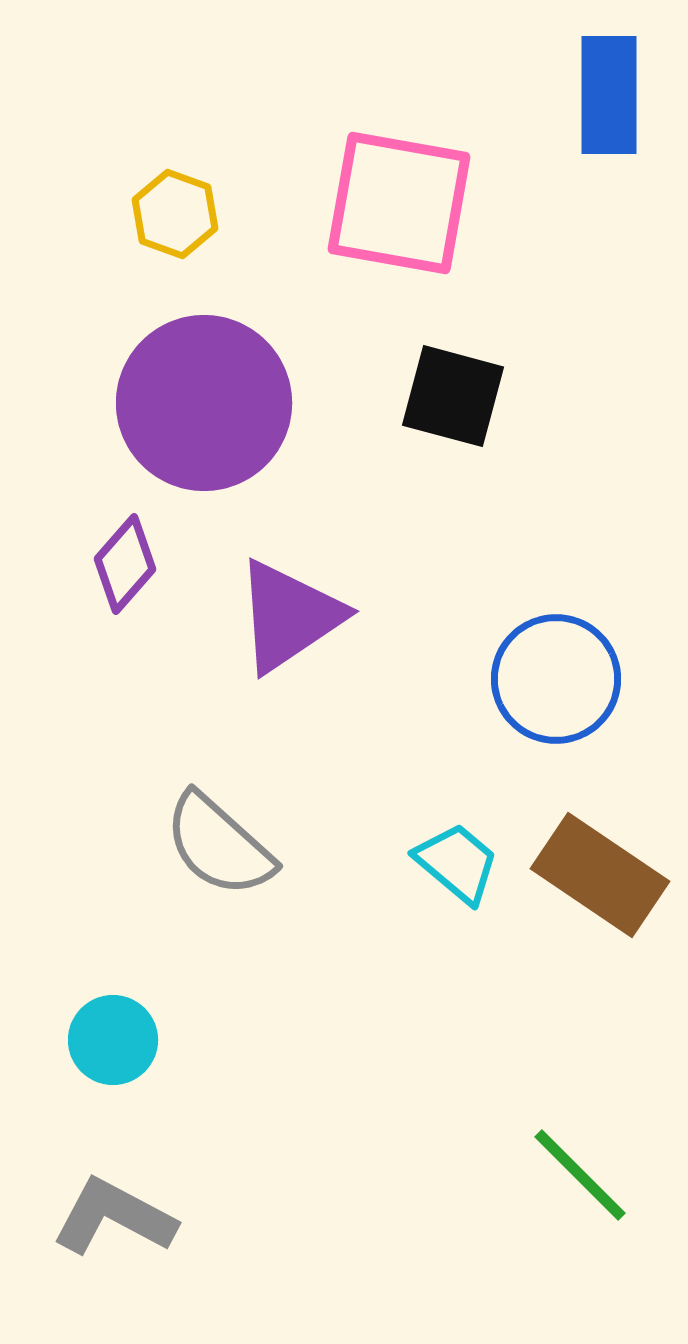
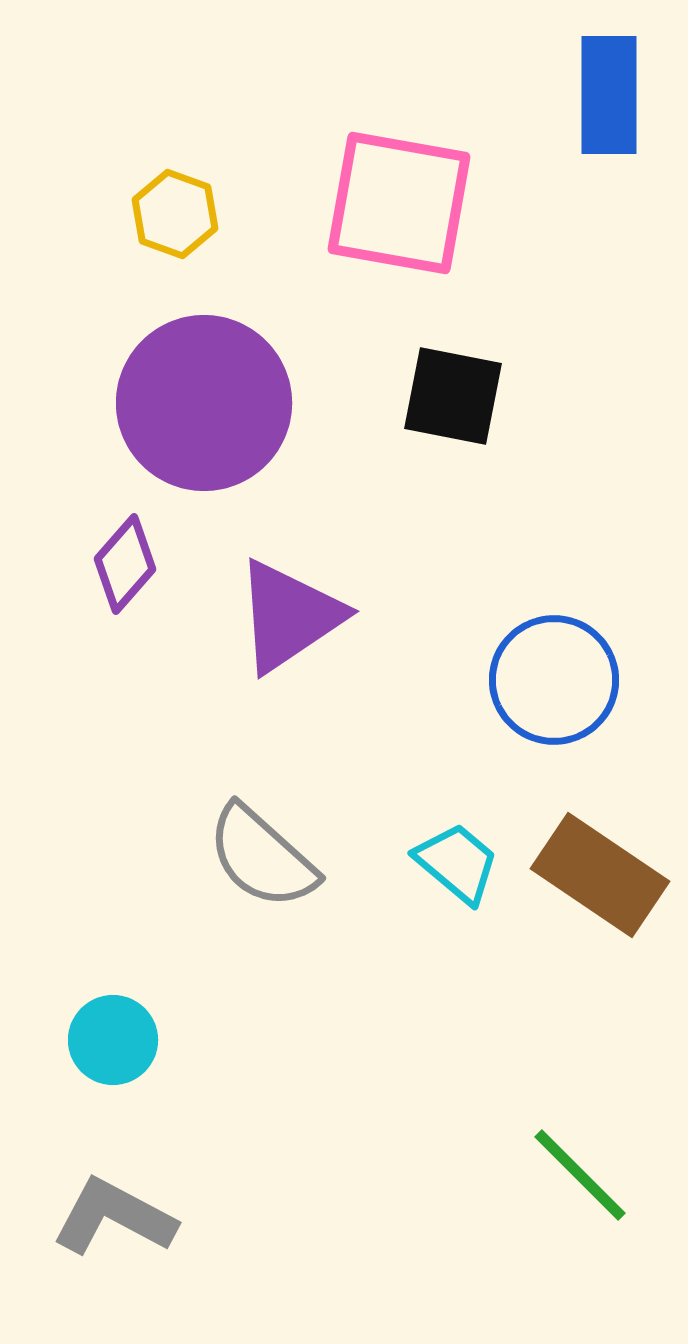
black square: rotated 4 degrees counterclockwise
blue circle: moved 2 px left, 1 px down
gray semicircle: moved 43 px right, 12 px down
